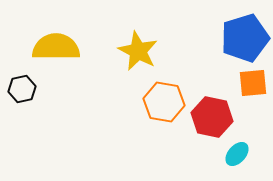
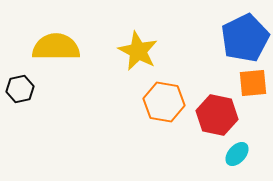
blue pentagon: rotated 9 degrees counterclockwise
black hexagon: moved 2 px left
red hexagon: moved 5 px right, 2 px up
